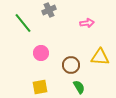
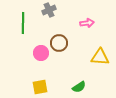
green line: rotated 40 degrees clockwise
brown circle: moved 12 px left, 22 px up
green semicircle: rotated 88 degrees clockwise
